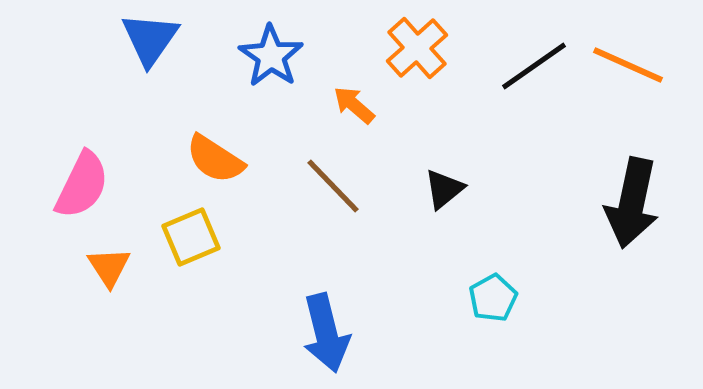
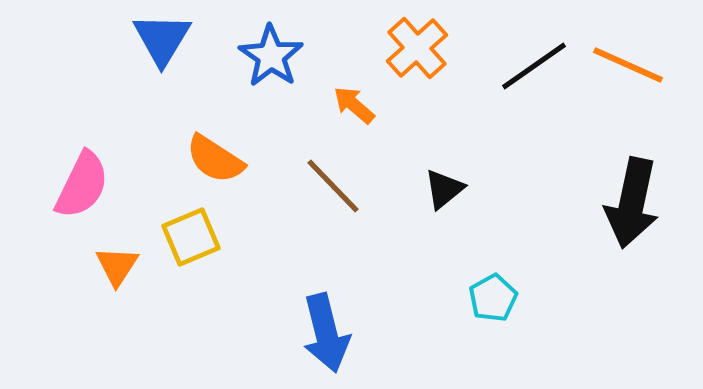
blue triangle: moved 12 px right; rotated 4 degrees counterclockwise
orange triangle: moved 8 px right, 1 px up; rotated 6 degrees clockwise
